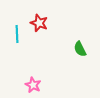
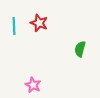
cyan line: moved 3 px left, 8 px up
green semicircle: rotated 42 degrees clockwise
